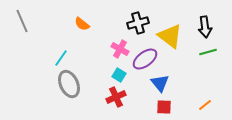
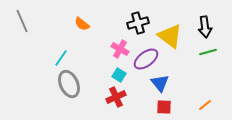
purple ellipse: moved 1 px right
